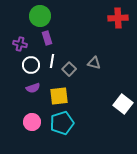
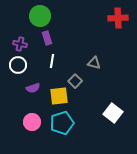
white circle: moved 13 px left
gray square: moved 6 px right, 12 px down
white square: moved 10 px left, 9 px down
